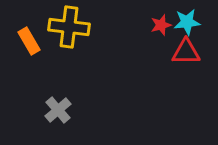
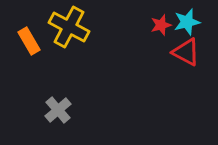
cyan star: rotated 8 degrees counterclockwise
yellow cross: rotated 21 degrees clockwise
red triangle: rotated 28 degrees clockwise
